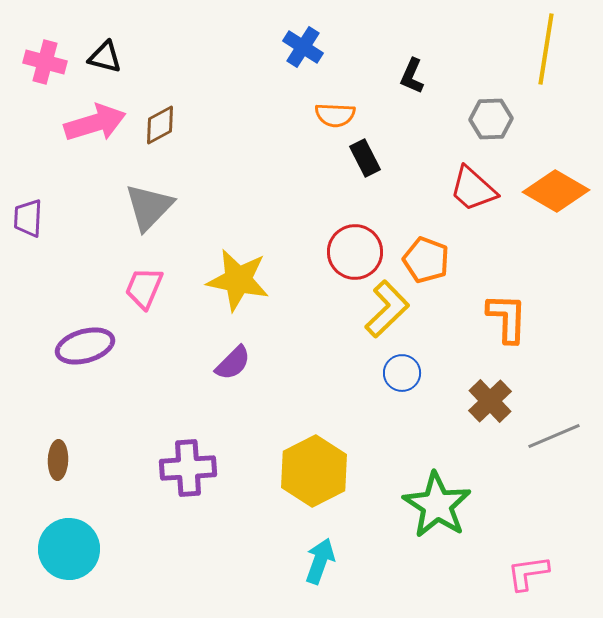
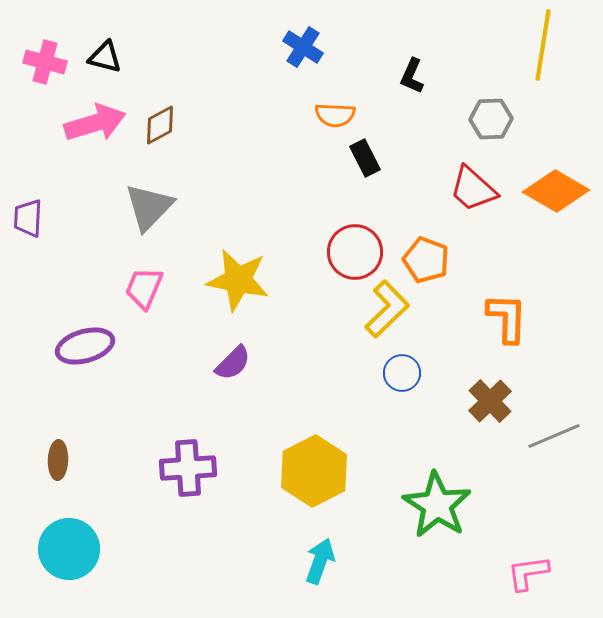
yellow line: moved 3 px left, 4 px up
